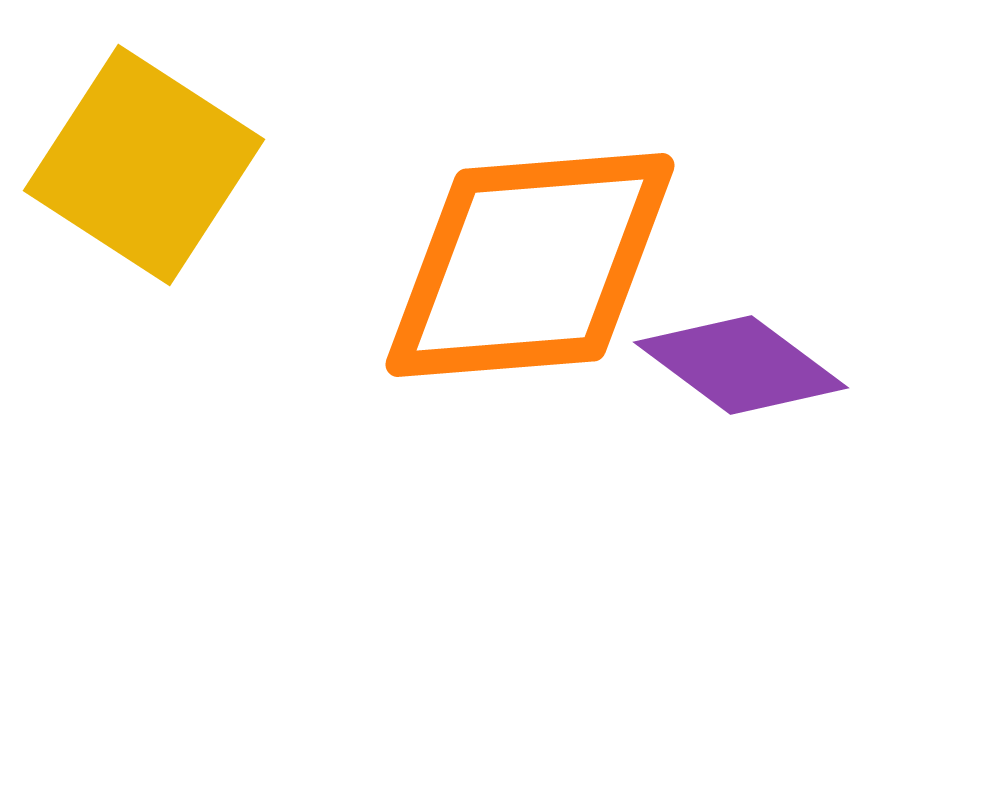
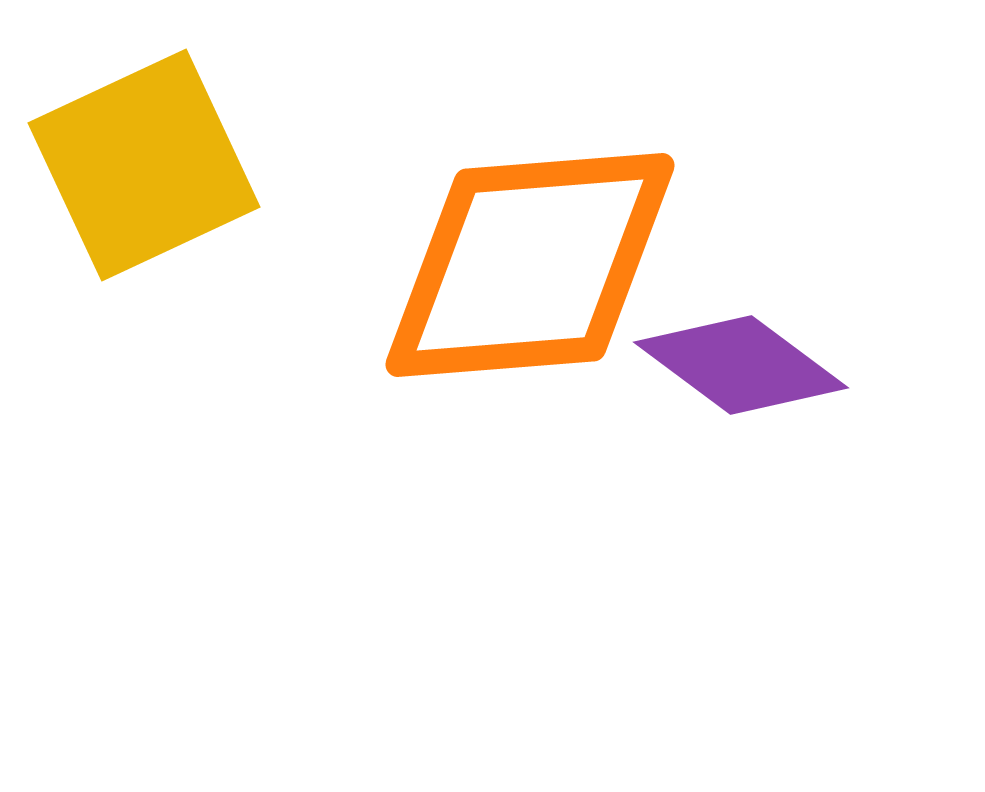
yellow square: rotated 32 degrees clockwise
